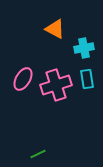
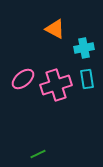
pink ellipse: rotated 20 degrees clockwise
